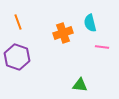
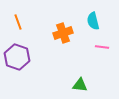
cyan semicircle: moved 3 px right, 2 px up
